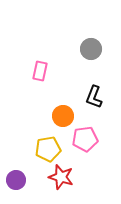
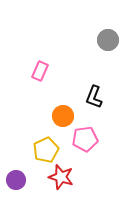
gray circle: moved 17 px right, 9 px up
pink rectangle: rotated 12 degrees clockwise
yellow pentagon: moved 2 px left, 1 px down; rotated 15 degrees counterclockwise
